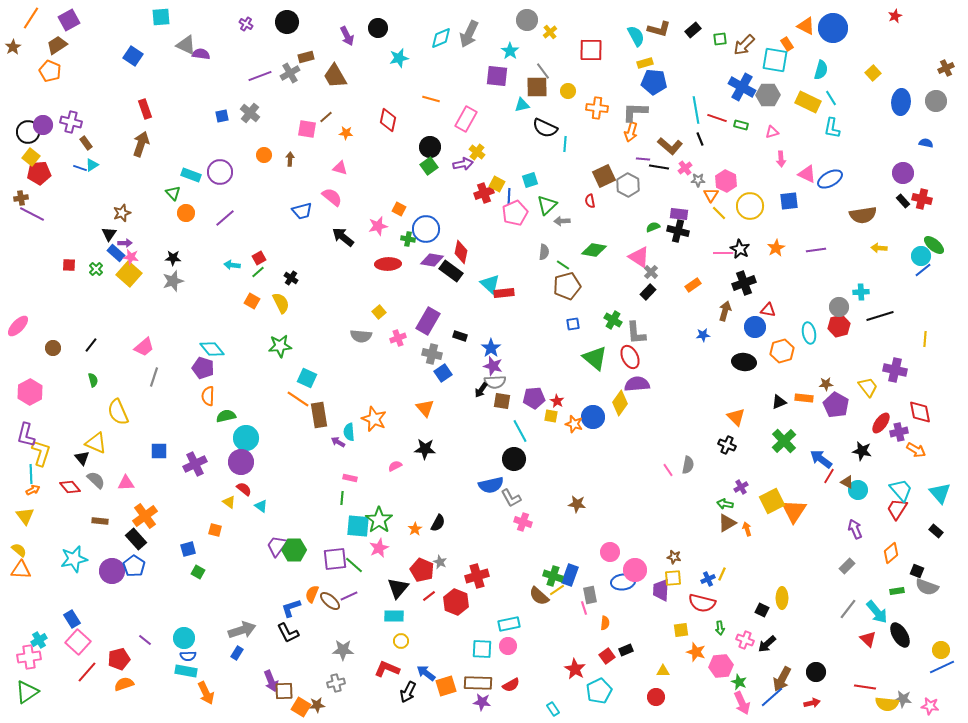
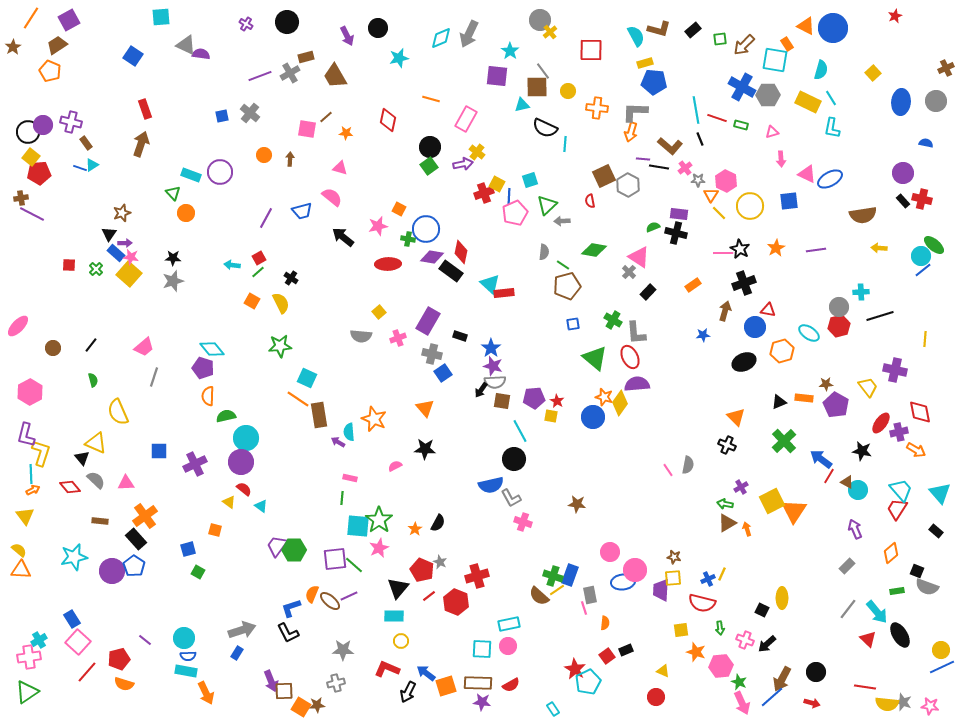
gray circle at (527, 20): moved 13 px right
purple line at (225, 218): moved 41 px right; rotated 20 degrees counterclockwise
black cross at (678, 231): moved 2 px left, 2 px down
purple diamond at (432, 260): moved 3 px up
gray cross at (651, 272): moved 22 px left
cyan ellipse at (809, 333): rotated 45 degrees counterclockwise
black ellipse at (744, 362): rotated 30 degrees counterclockwise
orange star at (574, 424): moved 30 px right, 27 px up
cyan star at (74, 559): moved 2 px up
yellow triangle at (663, 671): rotated 24 degrees clockwise
orange semicircle at (124, 684): rotated 144 degrees counterclockwise
cyan pentagon at (599, 691): moved 11 px left, 9 px up
gray star at (903, 699): moved 3 px down; rotated 12 degrees clockwise
red arrow at (812, 703): rotated 28 degrees clockwise
